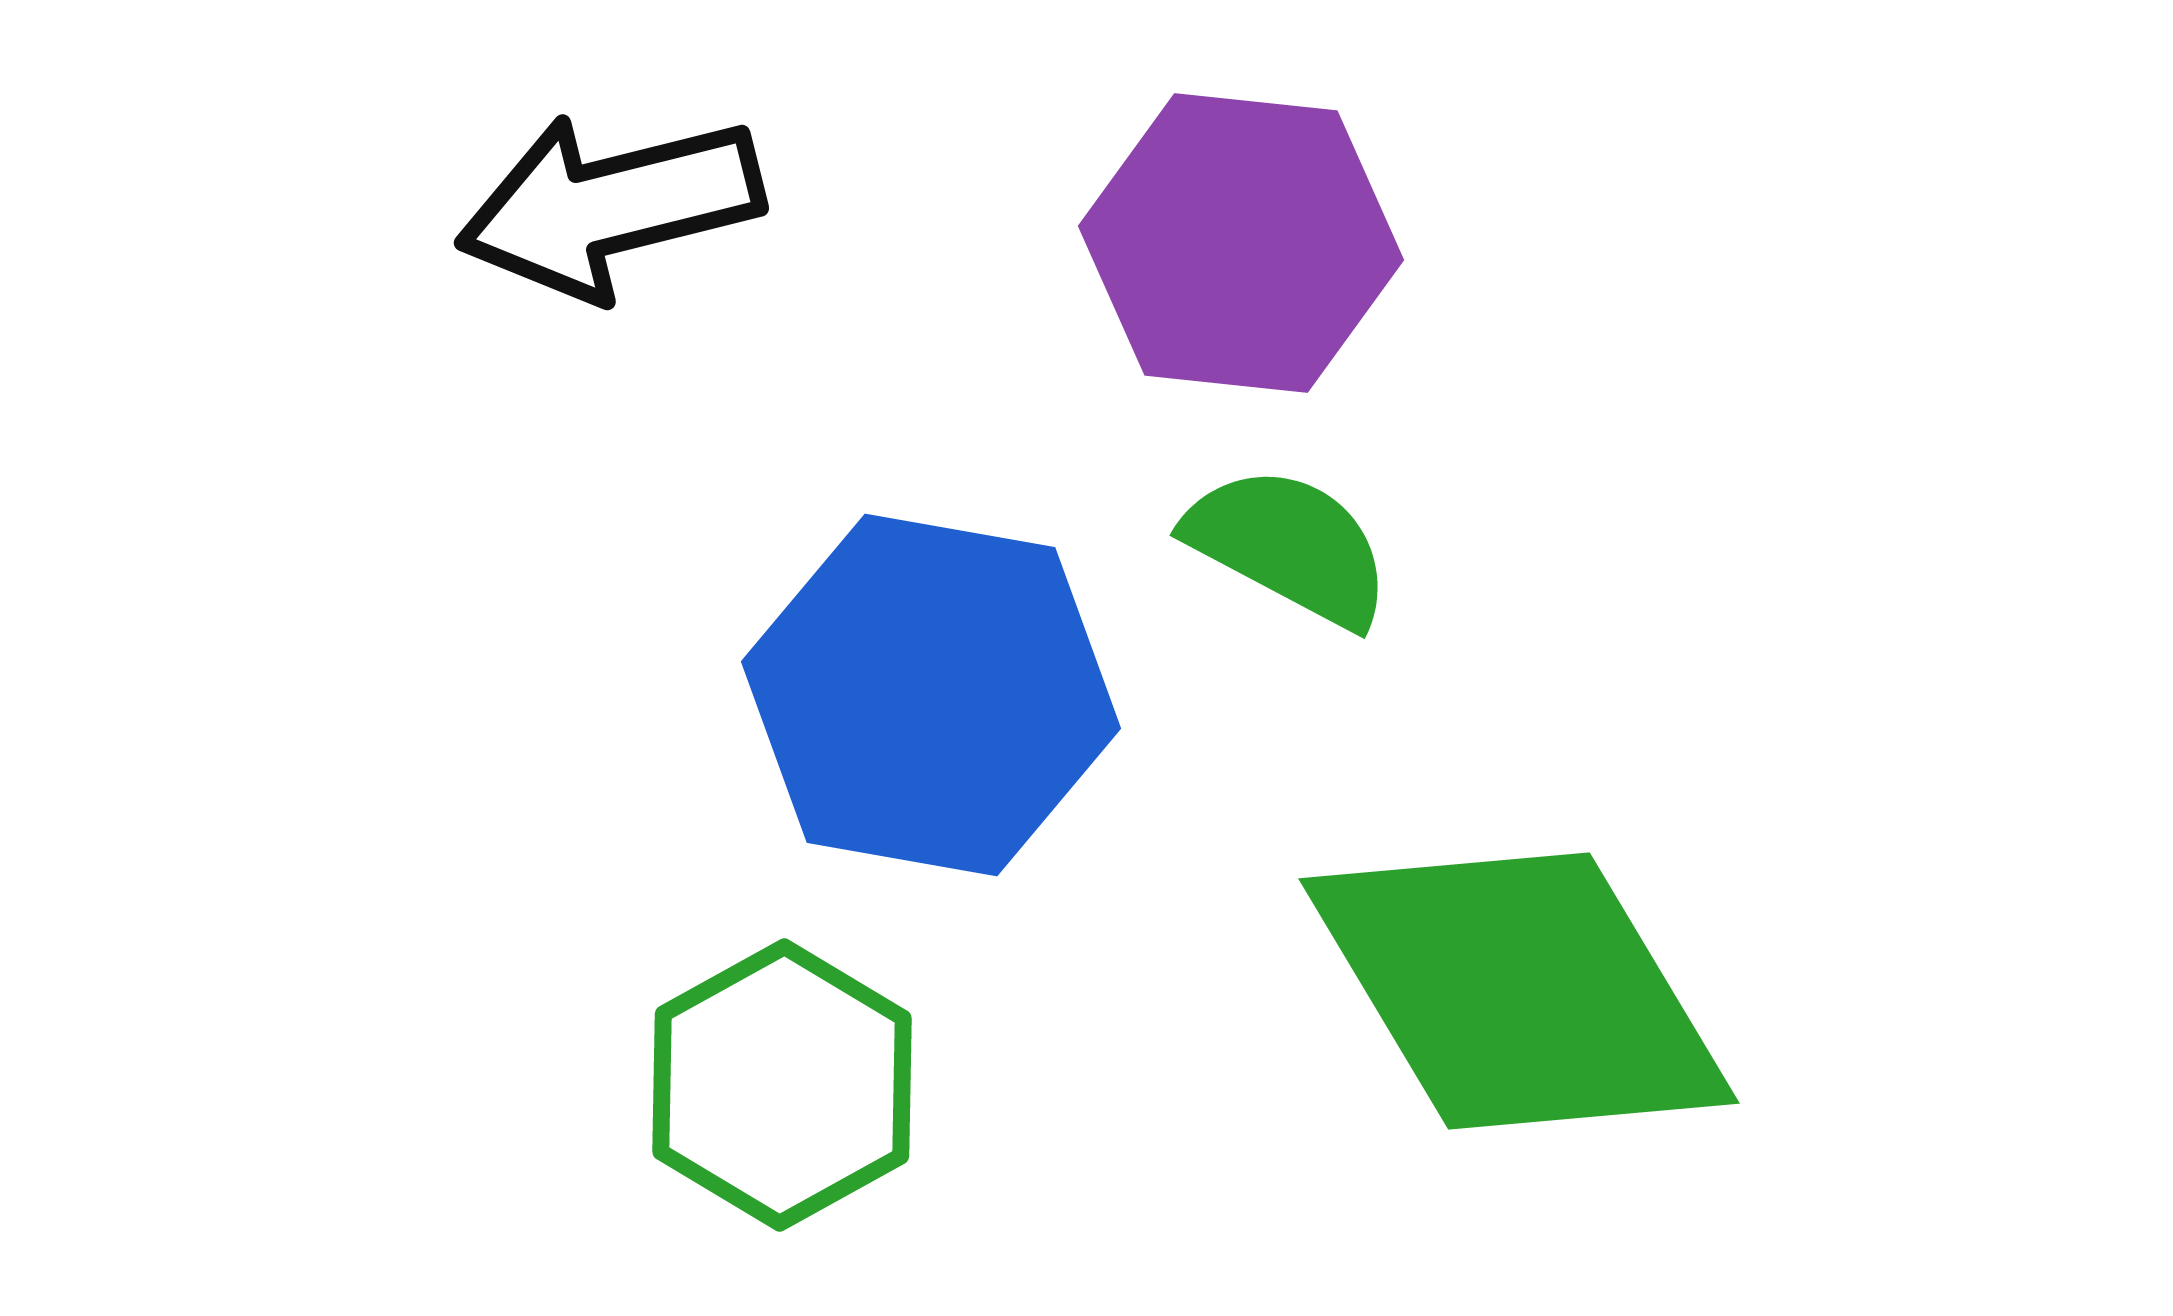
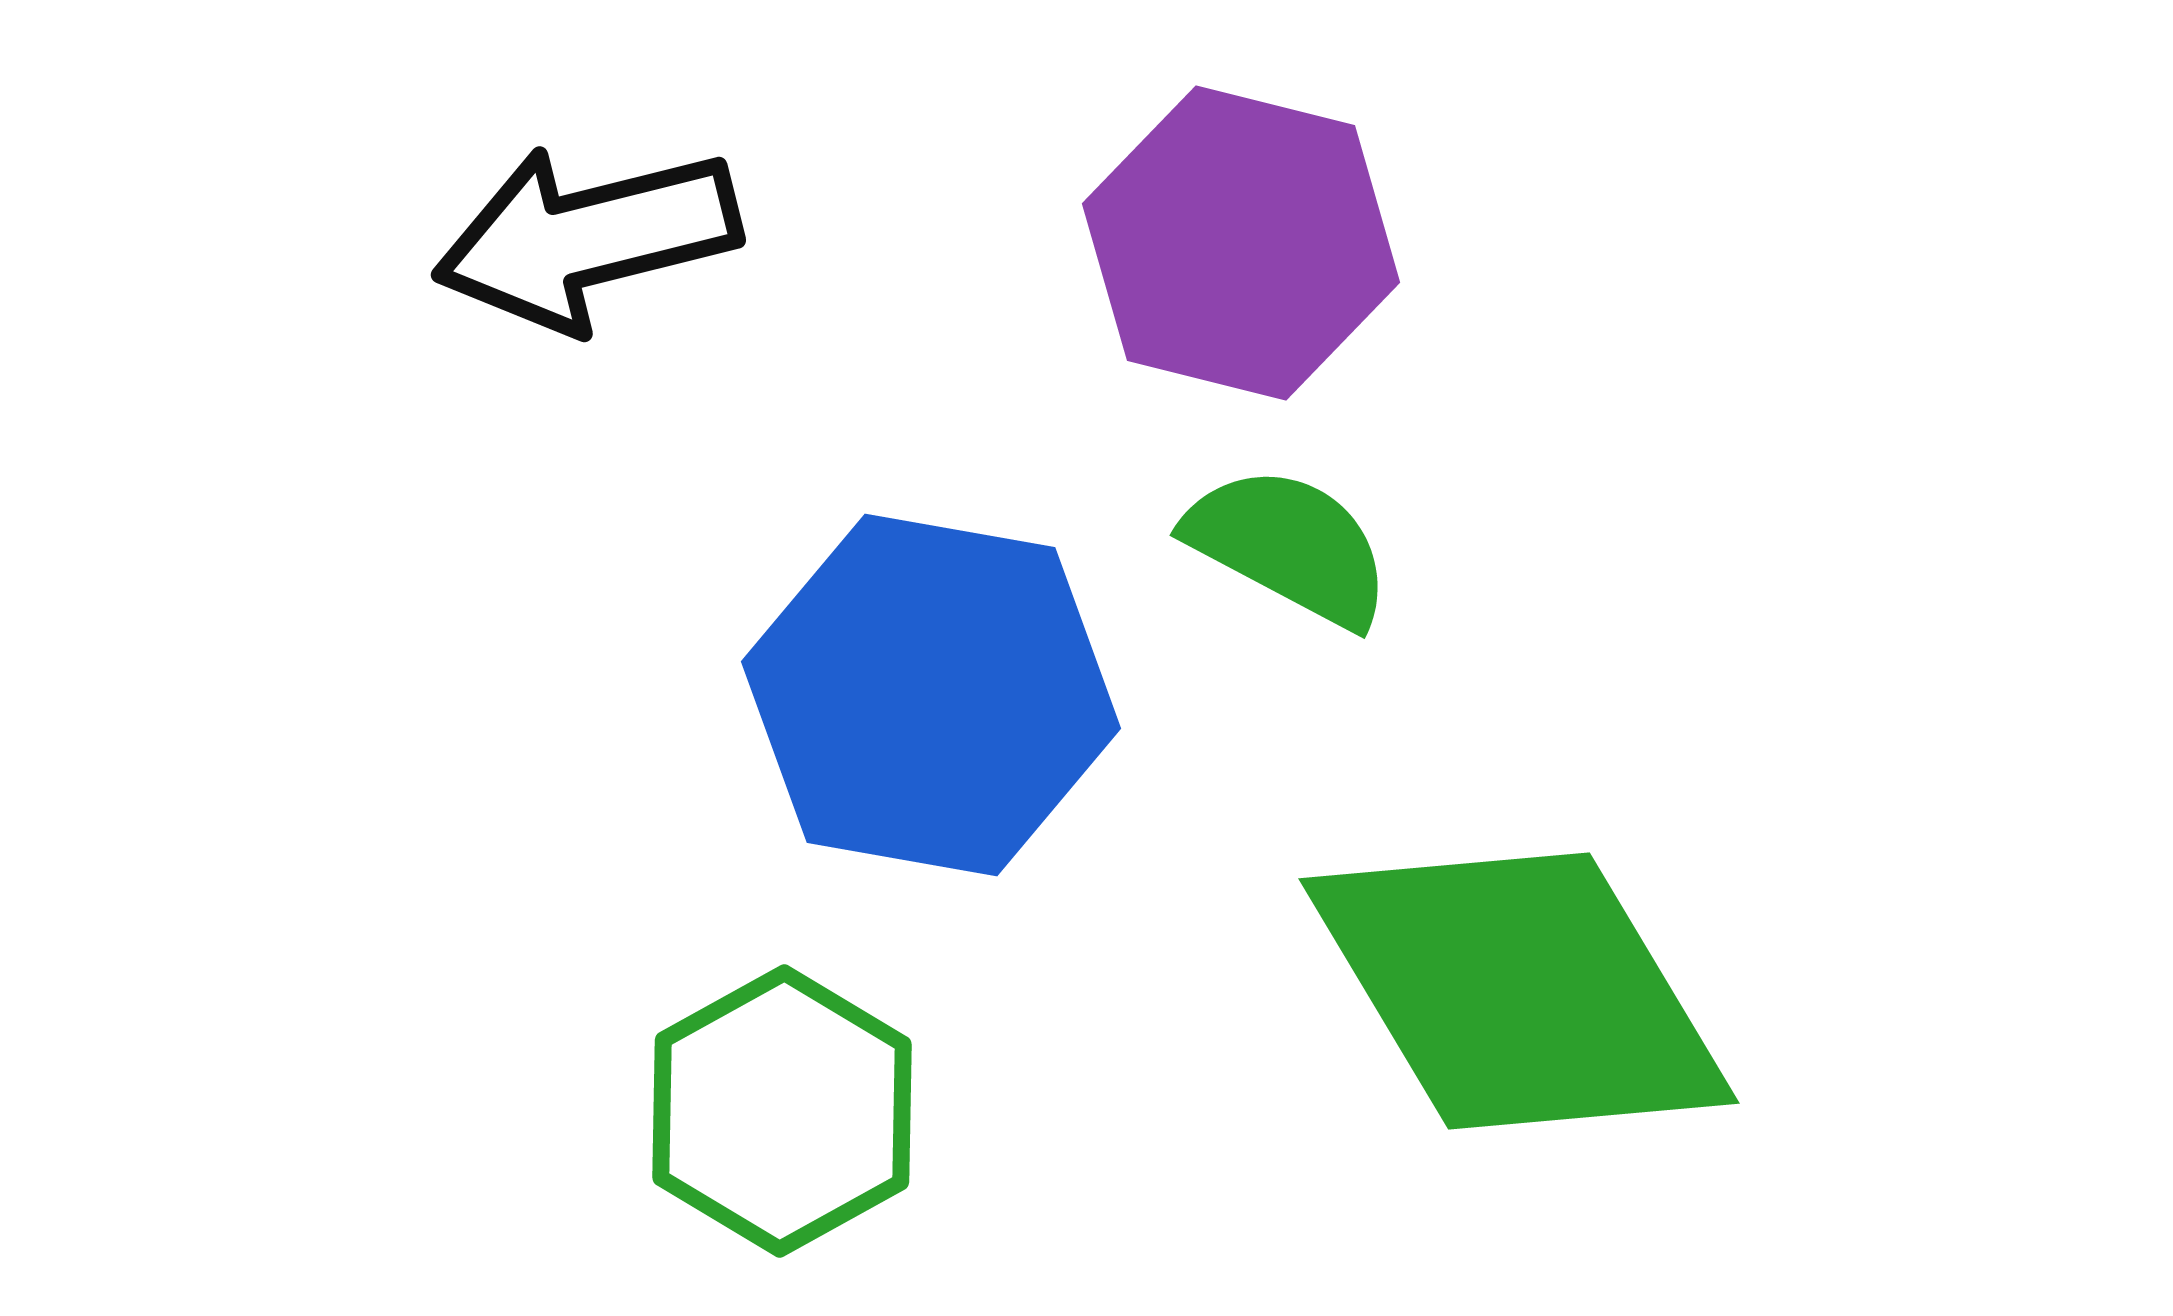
black arrow: moved 23 px left, 32 px down
purple hexagon: rotated 8 degrees clockwise
green hexagon: moved 26 px down
